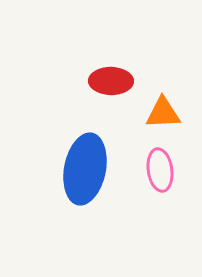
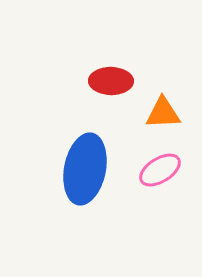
pink ellipse: rotated 66 degrees clockwise
